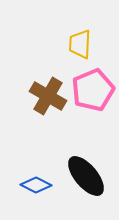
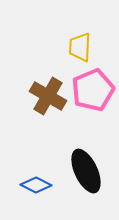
yellow trapezoid: moved 3 px down
black ellipse: moved 5 px up; rotated 15 degrees clockwise
